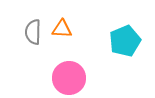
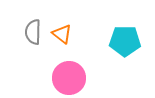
orange triangle: moved 5 px down; rotated 35 degrees clockwise
cyan pentagon: rotated 24 degrees clockwise
